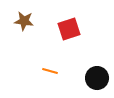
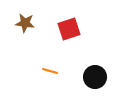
brown star: moved 1 px right, 2 px down
black circle: moved 2 px left, 1 px up
